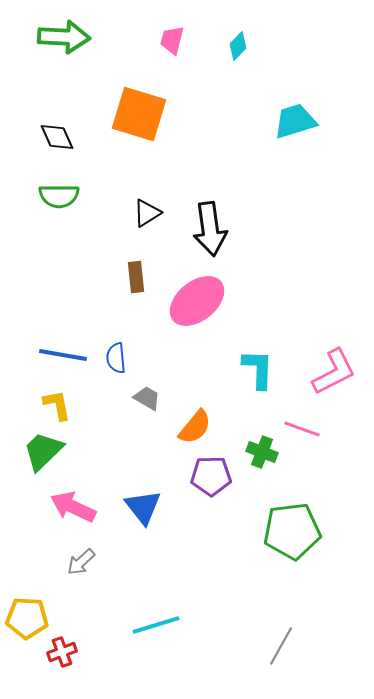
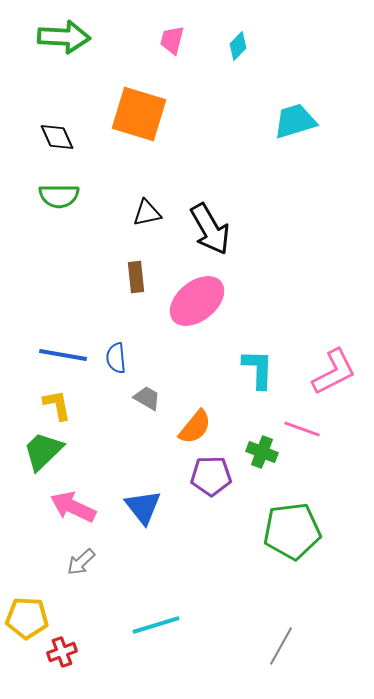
black triangle: rotated 20 degrees clockwise
black arrow: rotated 22 degrees counterclockwise
